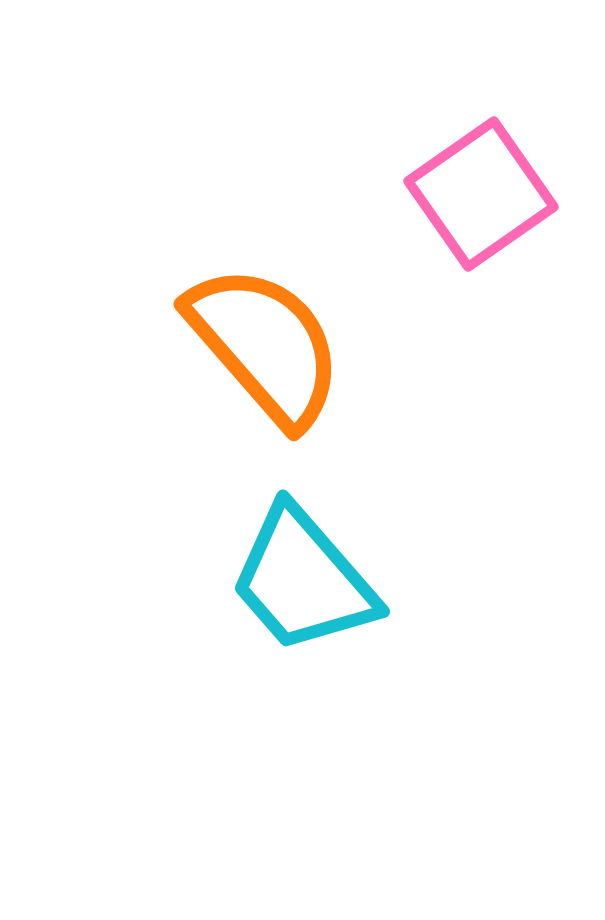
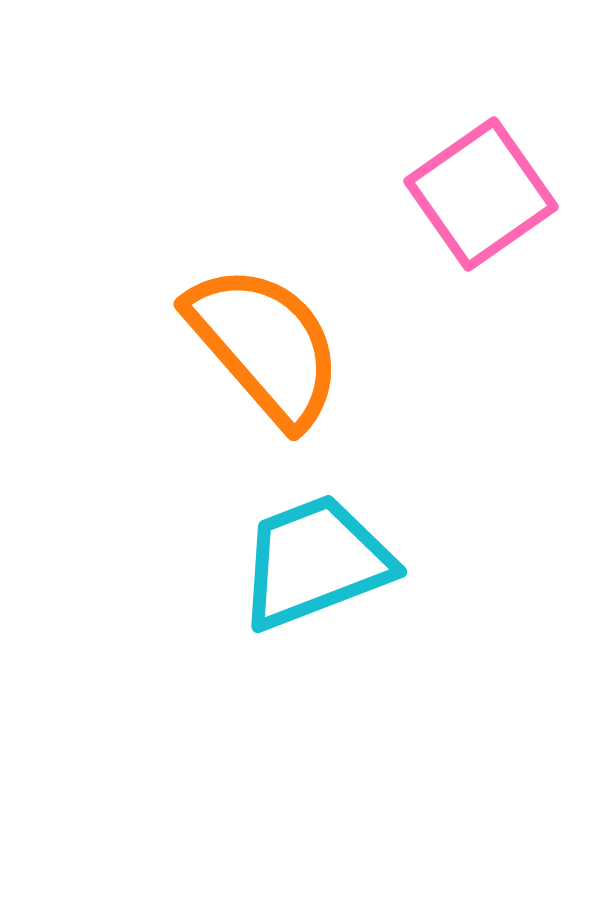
cyan trapezoid: moved 12 px right, 18 px up; rotated 110 degrees clockwise
